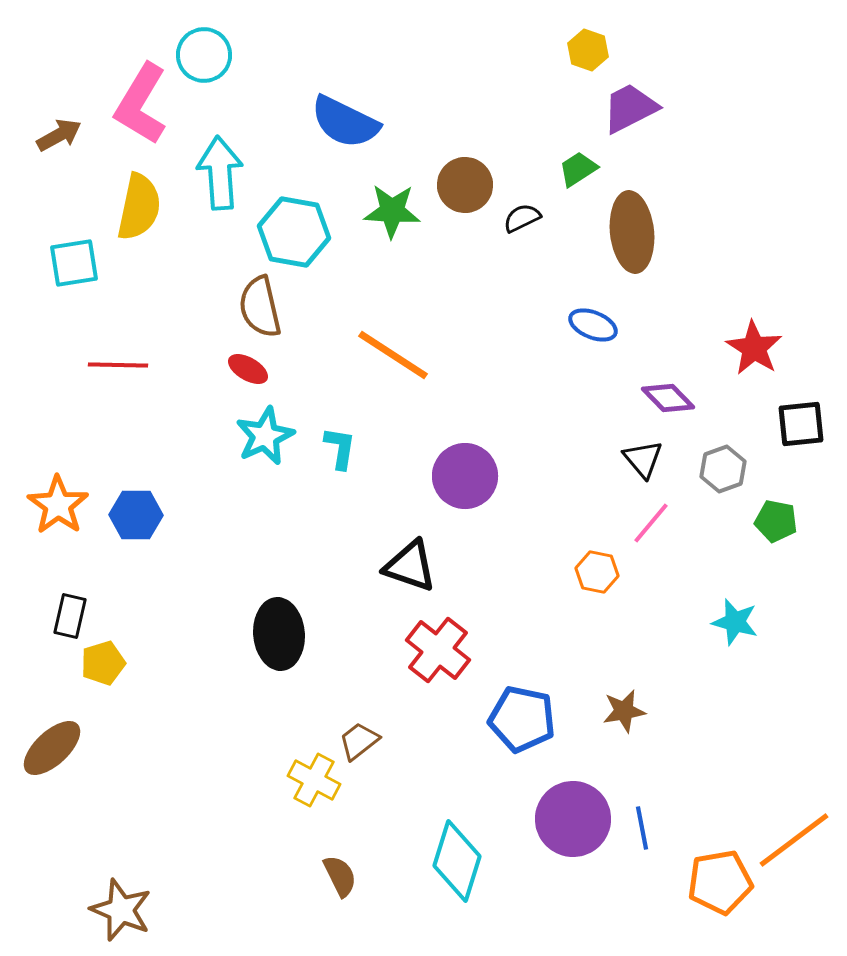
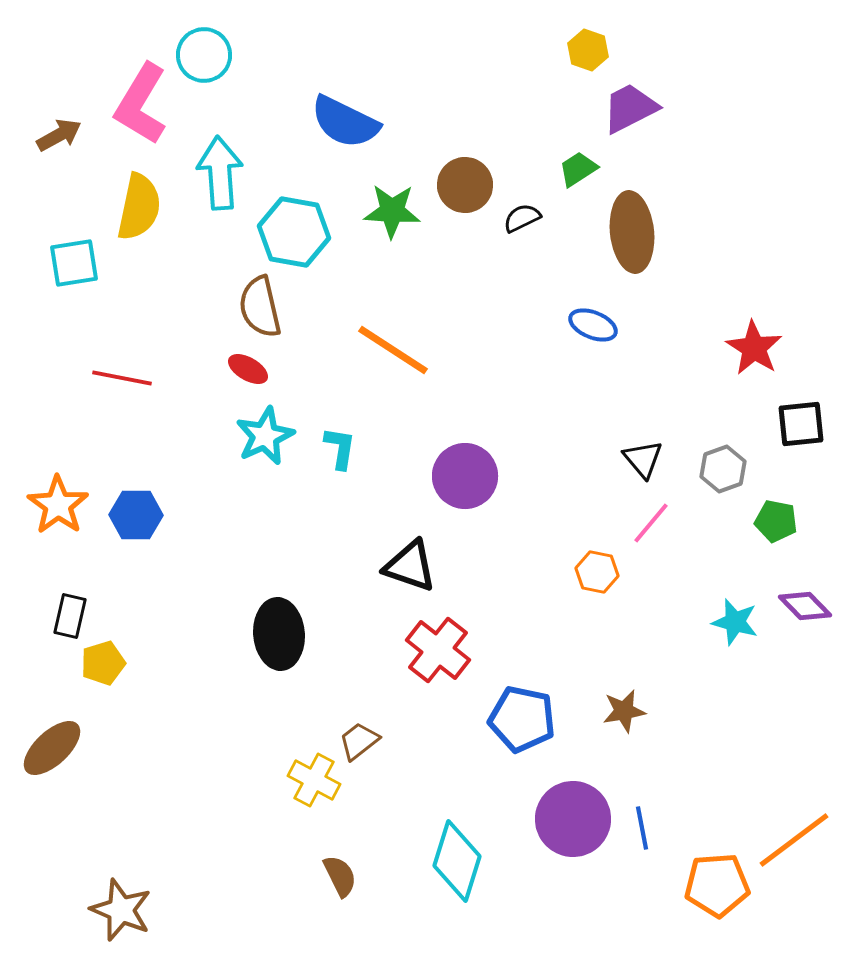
orange line at (393, 355): moved 5 px up
red line at (118, 365): moved 4 px right, 13 px down; rotated 10 degrees clockwise
purple diamond at (668, 398): moved 137 px right, 208 px down
orange pentagon at (720, 882): moved 3 px left, 3 px down; rotated 6 degrees clockwise
